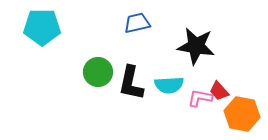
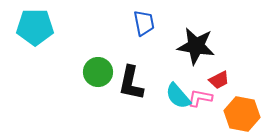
blue trapezoid: moved 7 px right; rotated 92 degrees clockwise
cyan pentagon: moved 7 px left
cyan semicircle: moved 9 px right, 11 px down; rotated 52 degrees clockwise
red trapezoid: moved 11 px up; rotated 75 degrees counterclockwise
